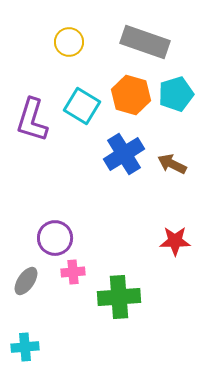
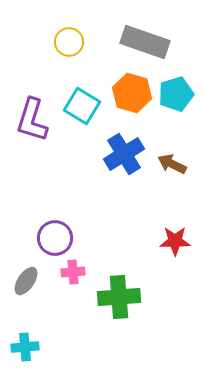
orange hexagon: moved 1 px right, 2 px up
